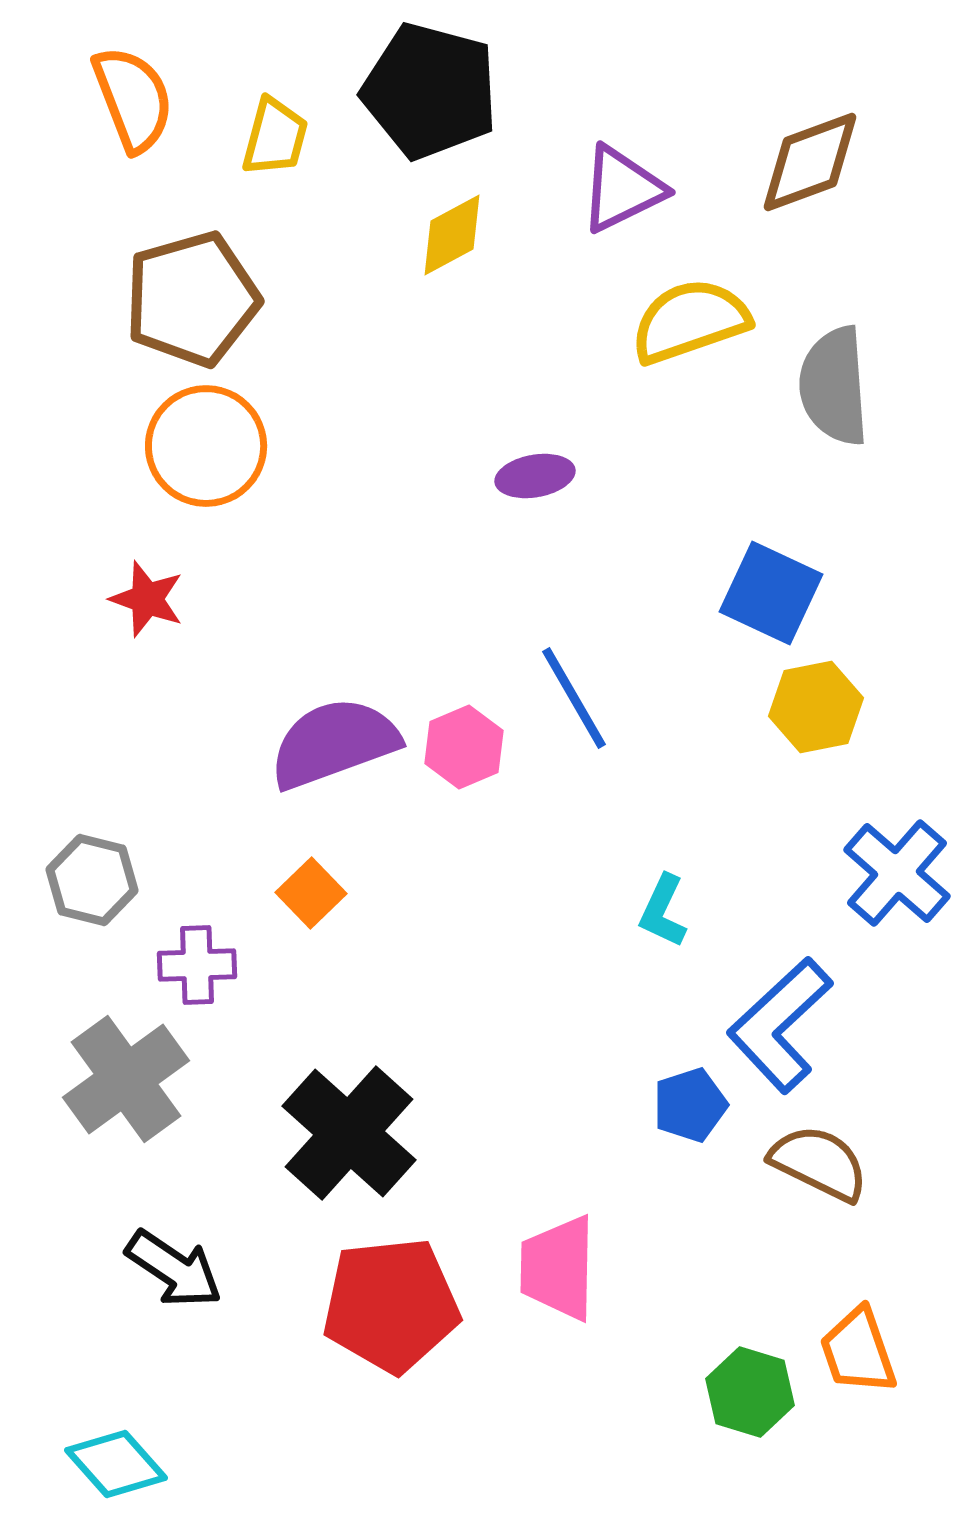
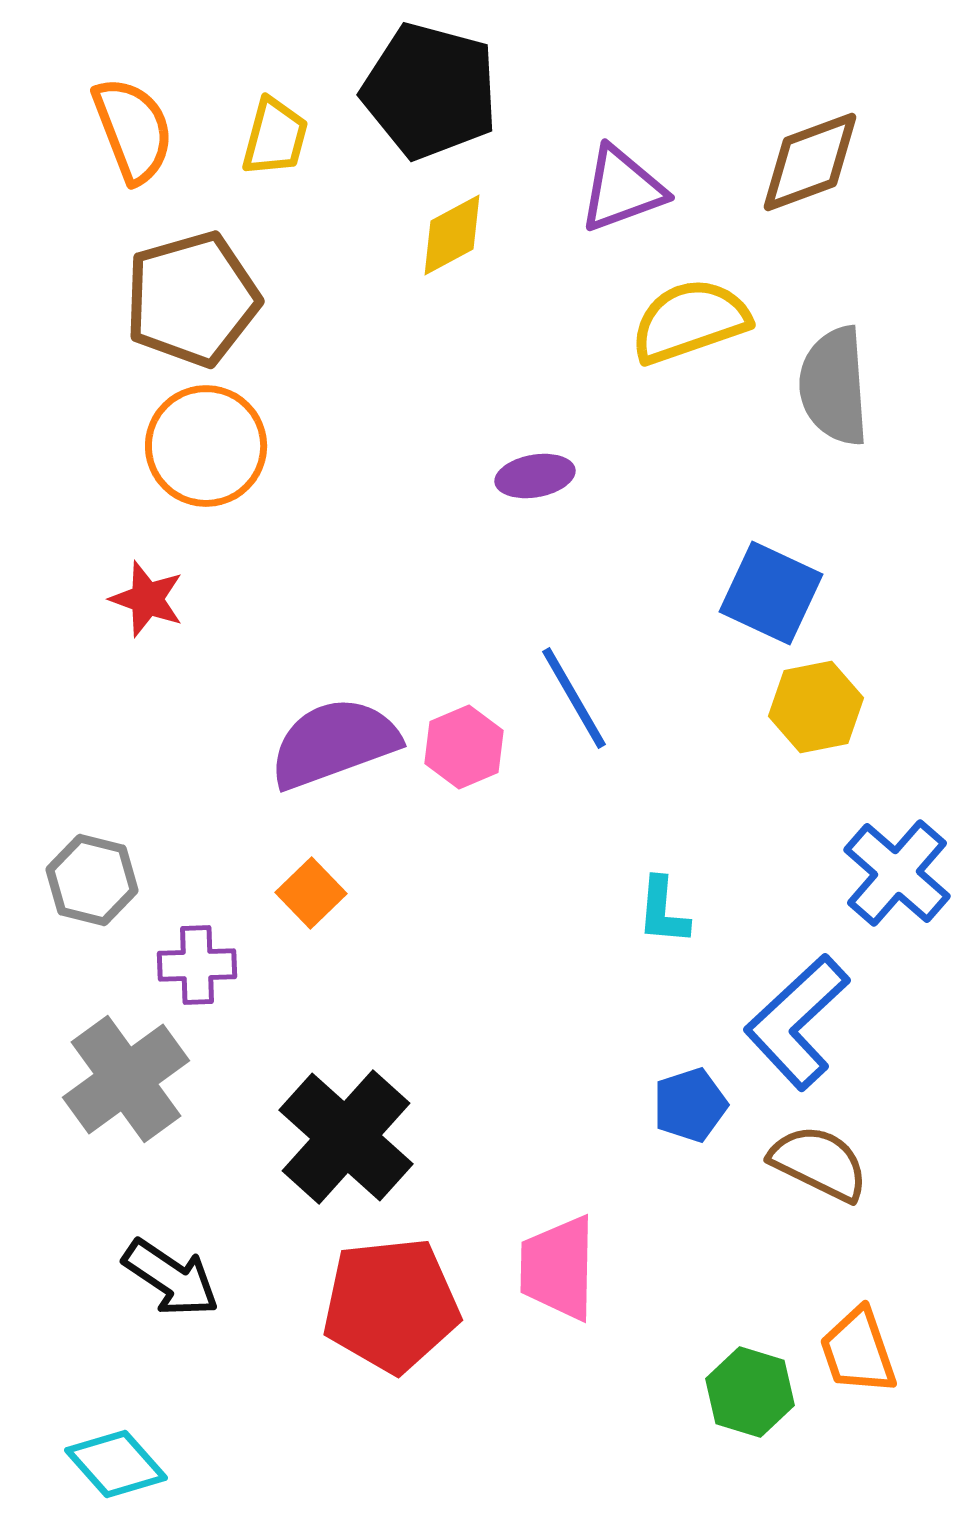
orange semicircle: moved 31 px down
purple triangle: rotated 6 degrees clockwise
cyan L-shape: rotated 20 degrees counterclockwise
blue L-shape: moved 17 px right, 3 px up
black cross: moved 3 px left, 4 px down
black arrow: moved 3 px left, 9 px down
